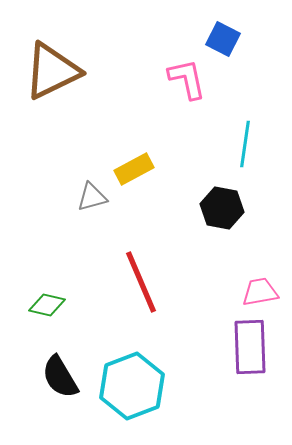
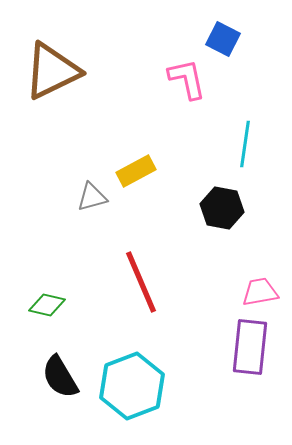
yellow rectangle: moved 2 px right, 2 px down
purple rectangle: rotated 8 degrees clockwise
